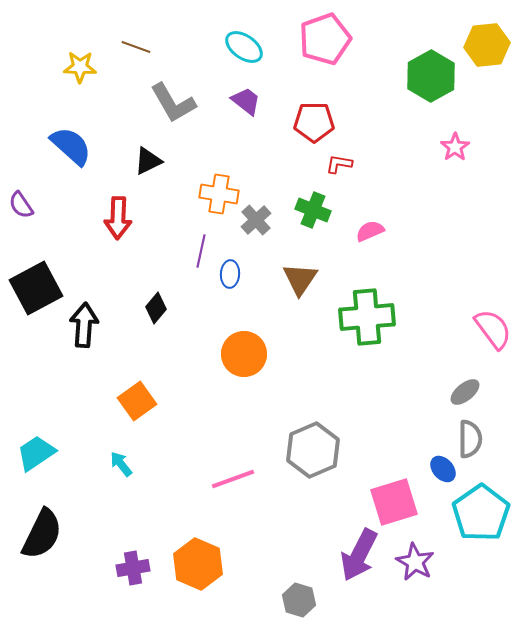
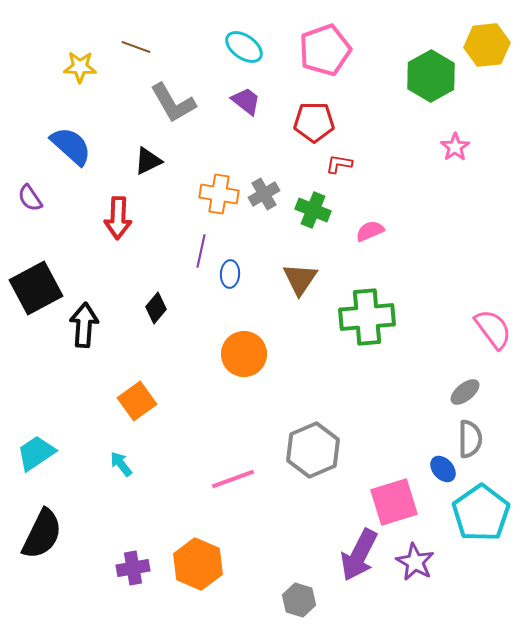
pink pentagon at (325, 39): moved 11 px down
purple semicircle at (21, 205): moved 9 px right, 7 px up
gray cross at (256, 220): moved 8 px right, 26 px up; rotated 12 degrees clockwise
